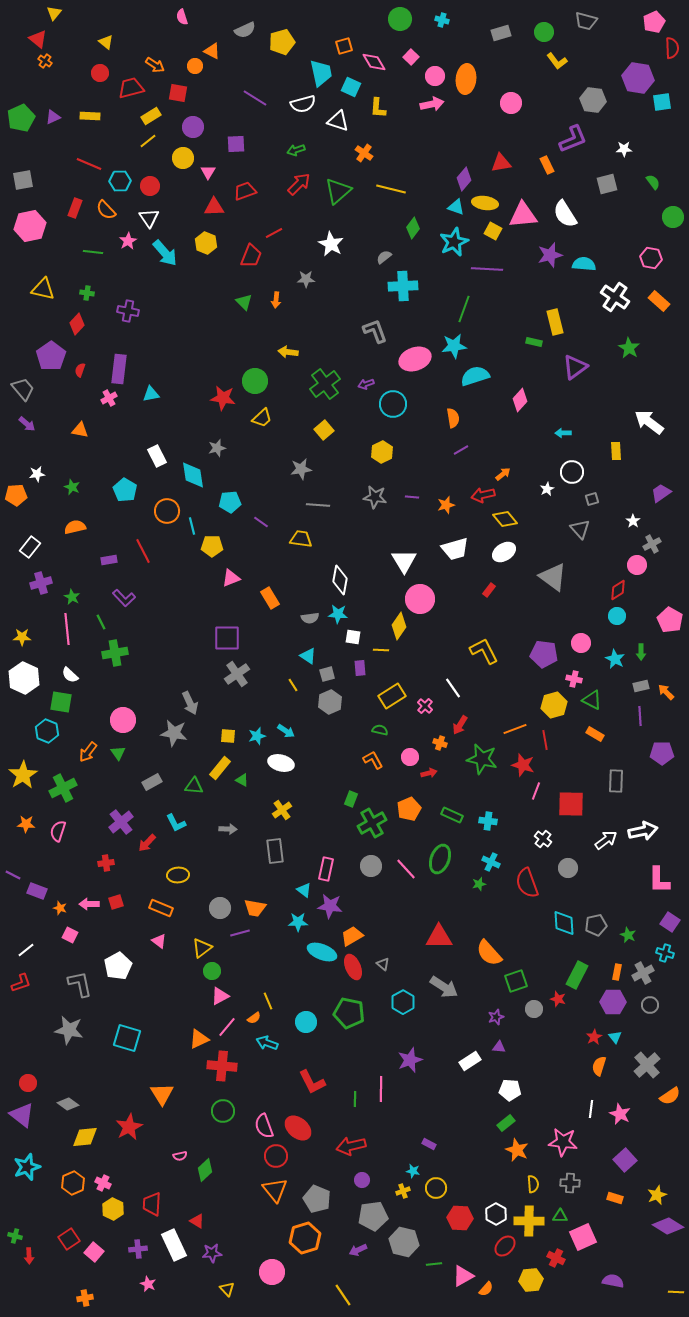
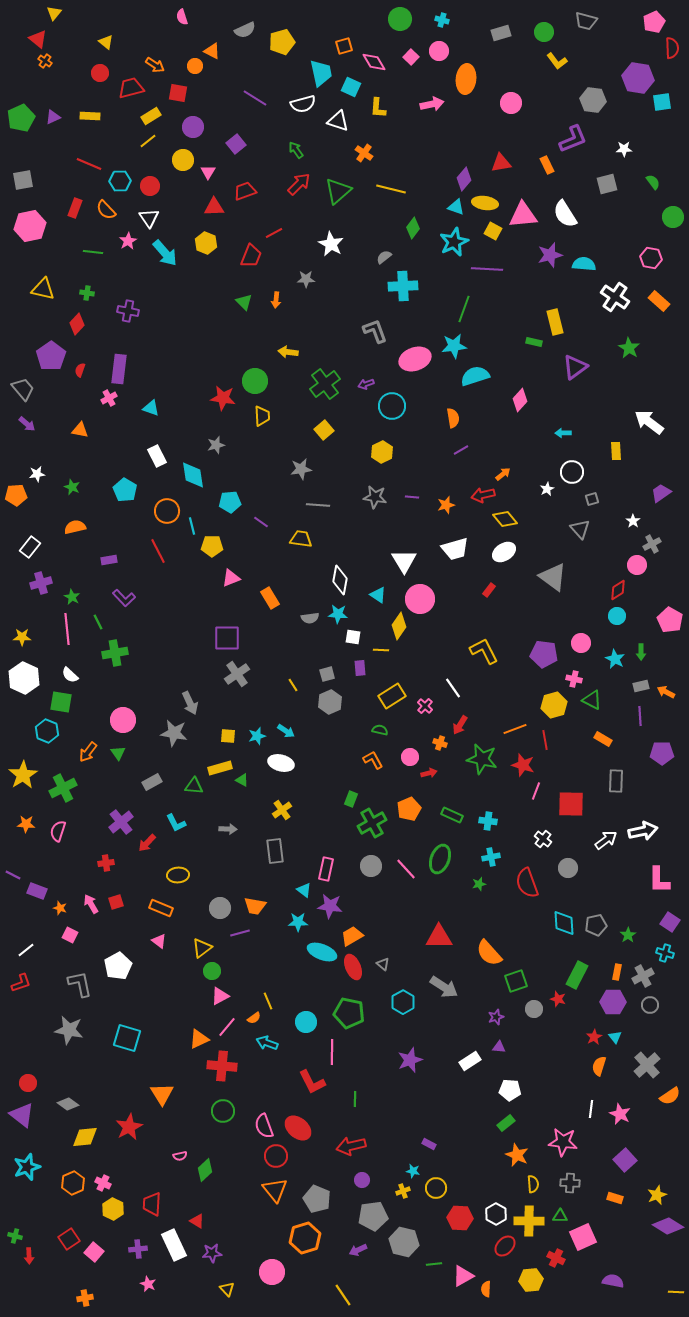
pink circle at (435, 76): moved 4 px right, 25 px up
purple square at (236, 144): rotated 36 degrees counterclockwise
green arrow at (296, 150): rotated 72 degrees clockwise
yellow circle at (183, 158): moved 2 px down
cyan triangle at (151, 394): moved 14 px down; rotated 30 degrees clockwise
cyan circle at (393, 404): moved 1 px left, 2 px down
yellow trapezoid at (262, 418): moved 2 px up; rotated 50 degrees counterclockwise
gray star at (217, 448): moved 1 px left, 3 px up
red line at (143, 551): moved 15 px right
green line at (101, 622): moved 3 px left
cyan triangle at (308, 656): moved 70 px right, 61 px up
orange arrow at (666, 692): rotated 18 degrees counterclockwise
orange rectangle at (595, 734): moved 8 px right, 5 px down
yellow rectangle at (220, 768): rotated 35 degrees clockwise
cyan cross at (491, 862): moved 5 px up; rotated 36 degrees counterclockwise
pink arrow at (89, 904): moved 2 px right; rotated 60 degrees clockwise
orange trapezoid at (255, 908): moved 2 px up
green star at (628, 935): rotated 14 degrees clockwise
gray cross at (643, 973): moved 3 px down
pink line at (381, 1089): moved 49 px left, 37 px up
orange star at (517, 1150): moved 5 px down
orange semicircle at (486, 1289): rotated 140 degrees clockwise
